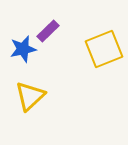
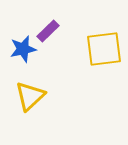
yellow square: rotated 15 degrees clockwise
